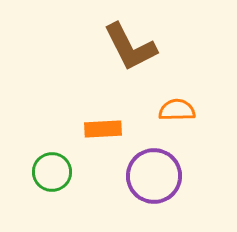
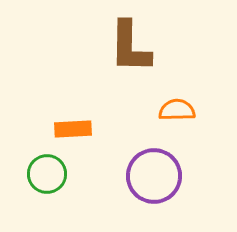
brown L-shape: rotated 28 degrees clockwise
orange rectangle: moved 30 px left
green circle: moved 5 px left, 2 px down
